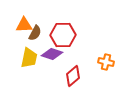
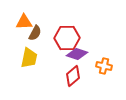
orange triangle: moved 3 px up
red hexagon: moved 4 px right, 3 px down
purple diamond: moved 25 px right
orange cross: moved 2 px left, 4 px down
